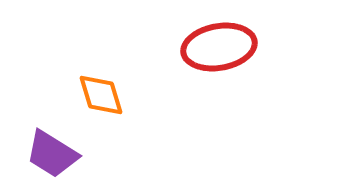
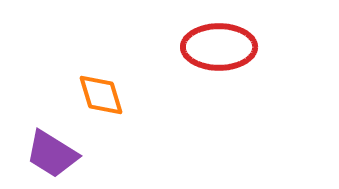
red ellipse: rotated 10 degrees clockwise
